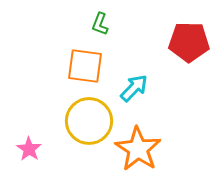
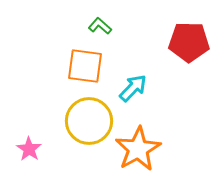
green L-shape: moved 2 px down; rotated 110 degrees clockwise
cyan arrow: moved 1 px left
orange star: rotated 9 degrees clockwise
